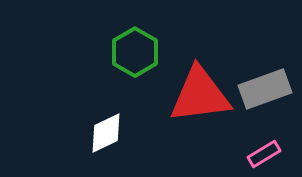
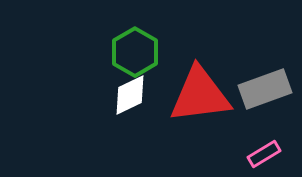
white diamond: moved 24 px right, 38 px up
